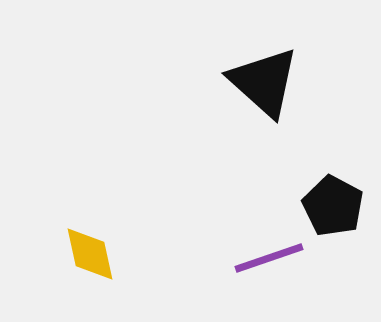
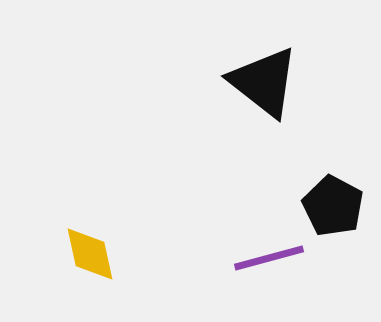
black triangle: rotated 4 degrees counterclockwise
purple line: rotated 4 degrees clockwise
